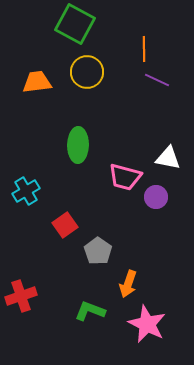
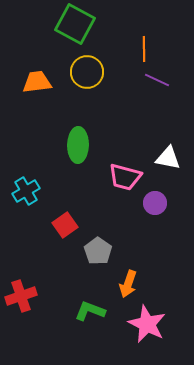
purple circle: moved 1 px left, 6 px down
